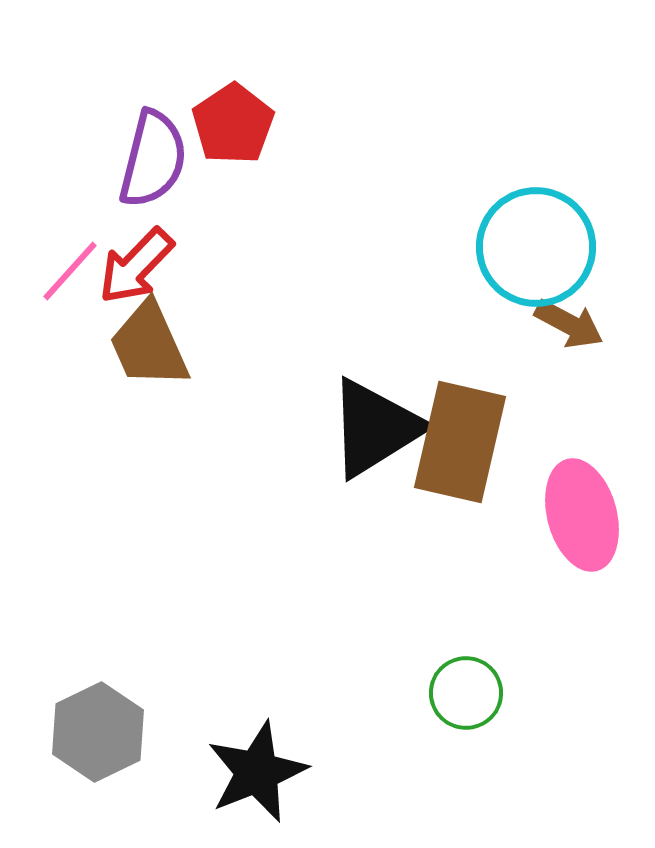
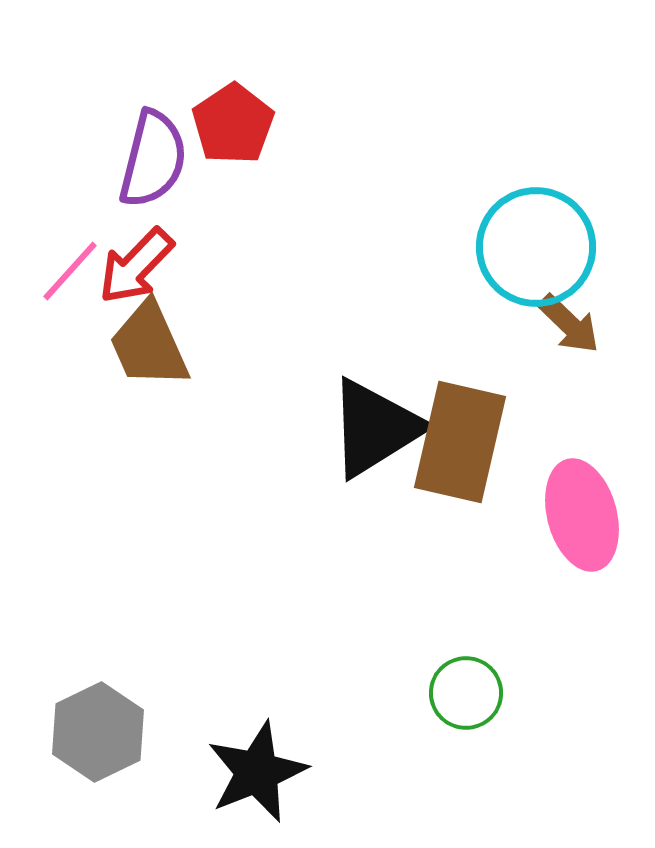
brown arrow: rotated 16 degrees clockwise
